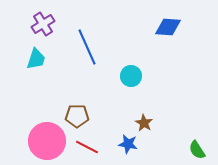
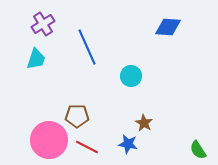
pink circle: moved 2 px right, 1 px up
green semicircle: moved 1 px right
